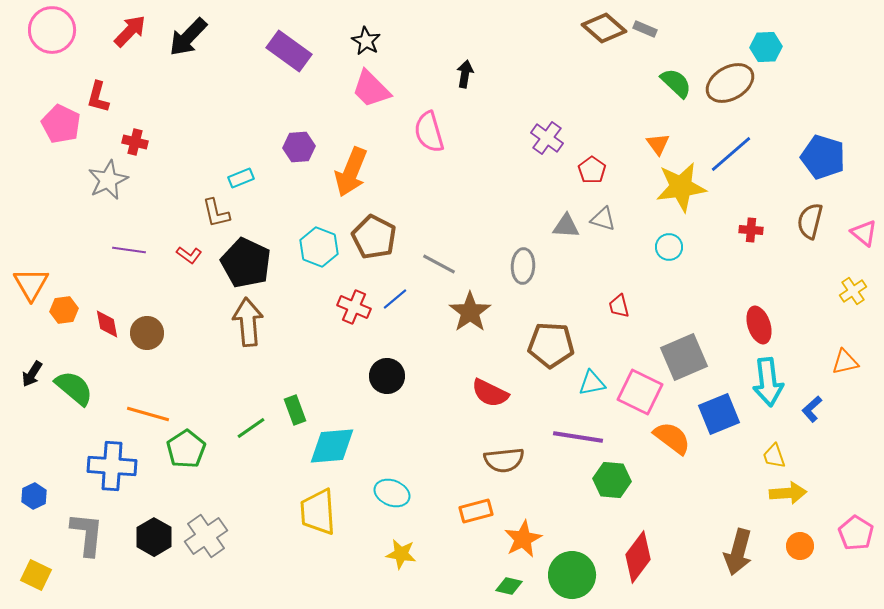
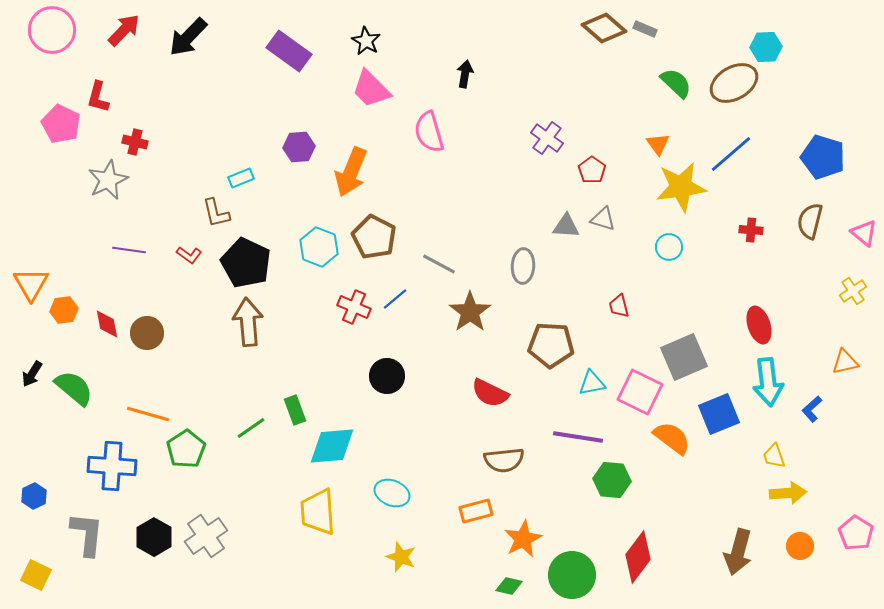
red arrow at (130, 31): moved 6 px left, 1 px up
brown ellipse at (730, 83): moved 4 px right
yellow star at (401, 554): moved 3 px down; rotated 12 degrees clockwise
